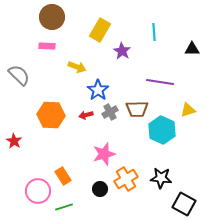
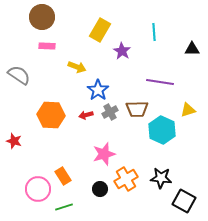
brown circle: moved 10 px left
gray semicircle: rotated 10 degrees counterclockwise
red star: rotated 14 degrees counterclockwise
pink circle: moved 2 px up
black square: moved 3 px up
